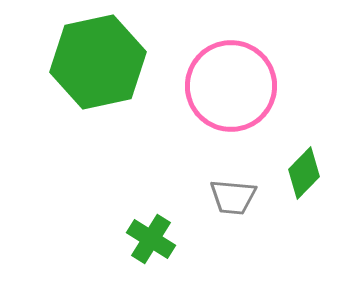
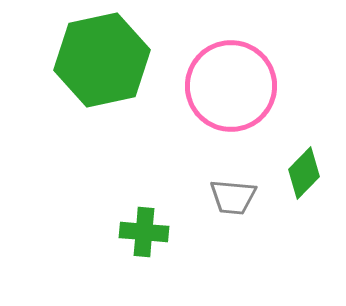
green hexagon: moved 4 px right, 2 px up
green cross: moved 7 px left, 7 px up; rotated 27 degrees counterclockwise
